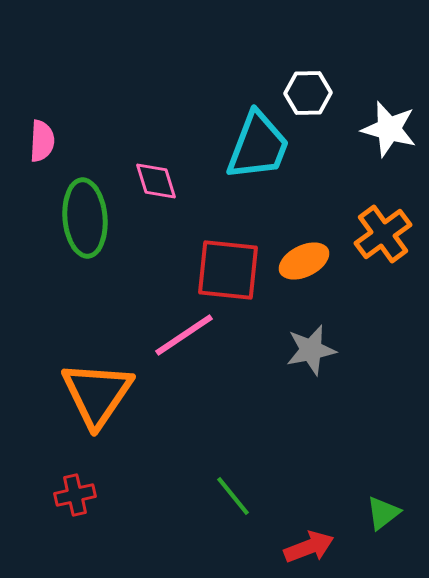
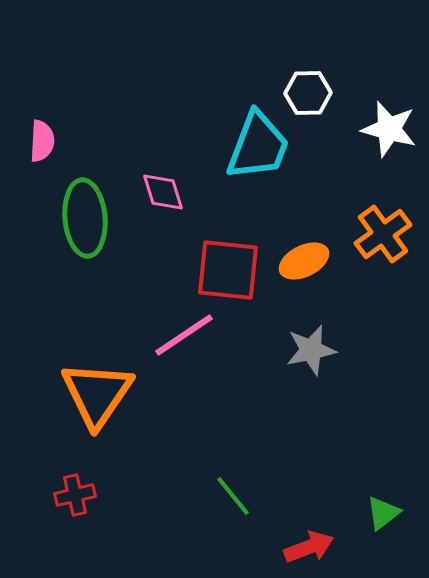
pink diamond: moved 7 px right, 11 px down
